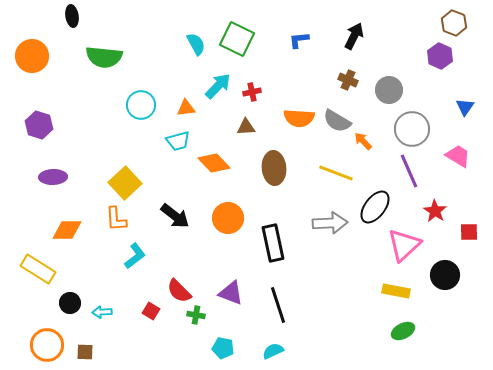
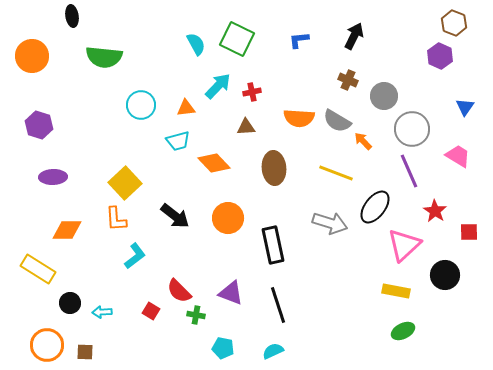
gray circle at (389, 90): moved 5 px left, 6 px down
gray arrow at (330, 223): rotated 20 degrees clockwise
black rectangle at (273, 243): moved 2 px down
